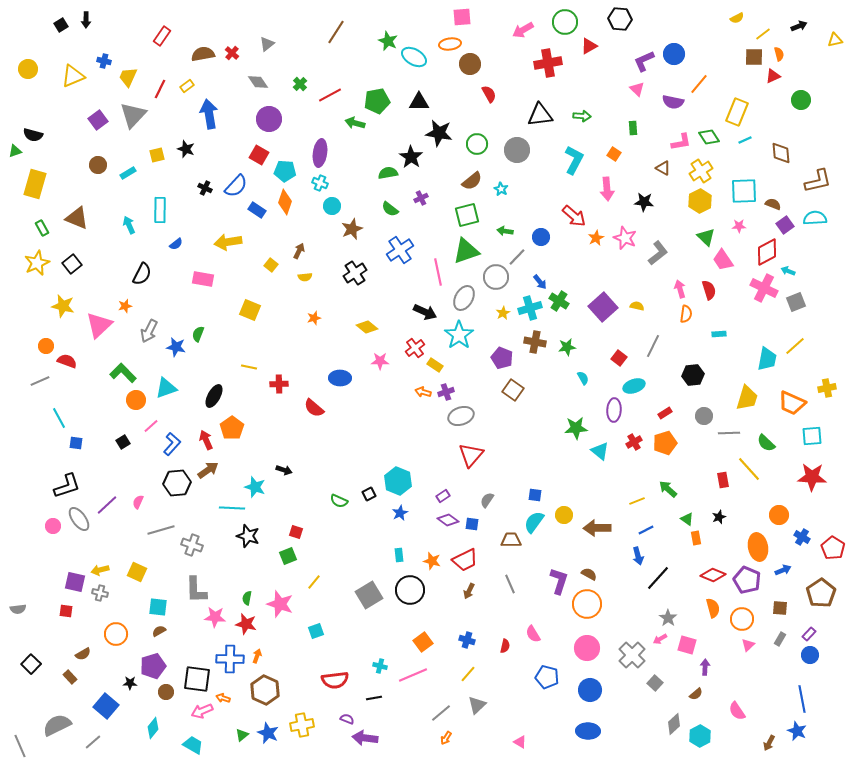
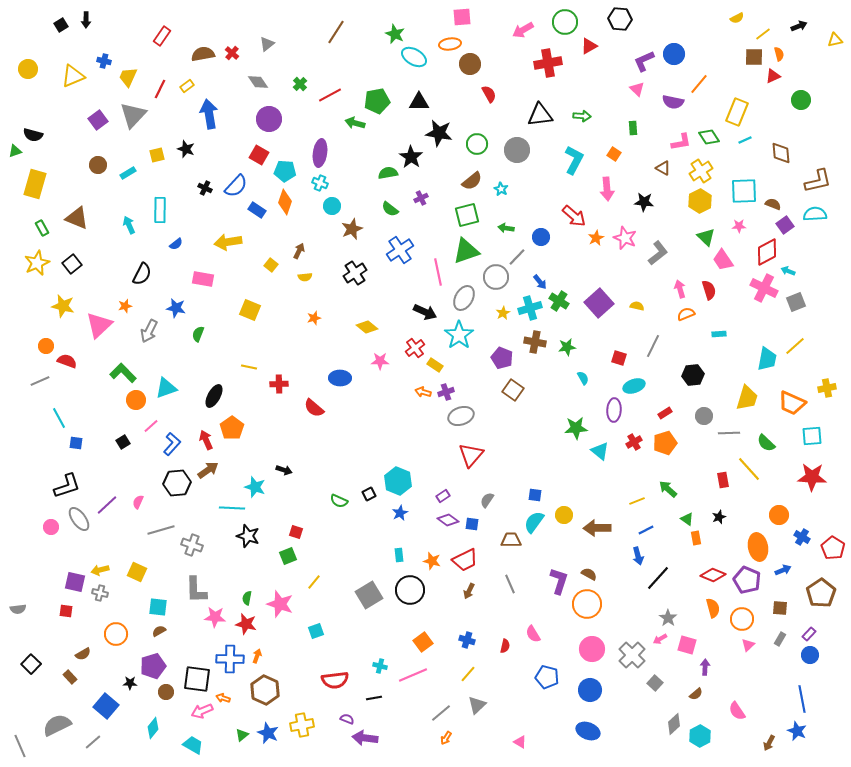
green star at (388, 41): moved 7 px right, 7 px up
cyan semicircle at (815, 218): moved 4 px up
green arrow at (505, 231): moved 1 px right, 3 px up
purple square at (603, 307): moved 4 px left, 4 px up
orange semicircle at (686, 314): rotated 120 degrees counterclockwise
blue star at (176, 347): moved 39 px up
red square at (619, 358): rotated 21 degrees counterclockwise
pink circle at (53, 526): moved 2 px left, 1 px down
pink circle at (587, 648): moved 5 px right, 1 px down
blue ellipse at (588, 731): rotated 20 degrees clockwise
